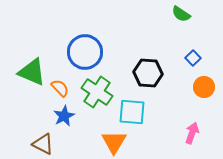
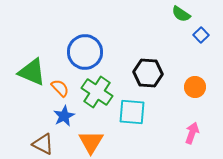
blue square: moved 8 px right, 23 px up
orange circle: moved 9 px left
orange triangle: moved 23 px left
